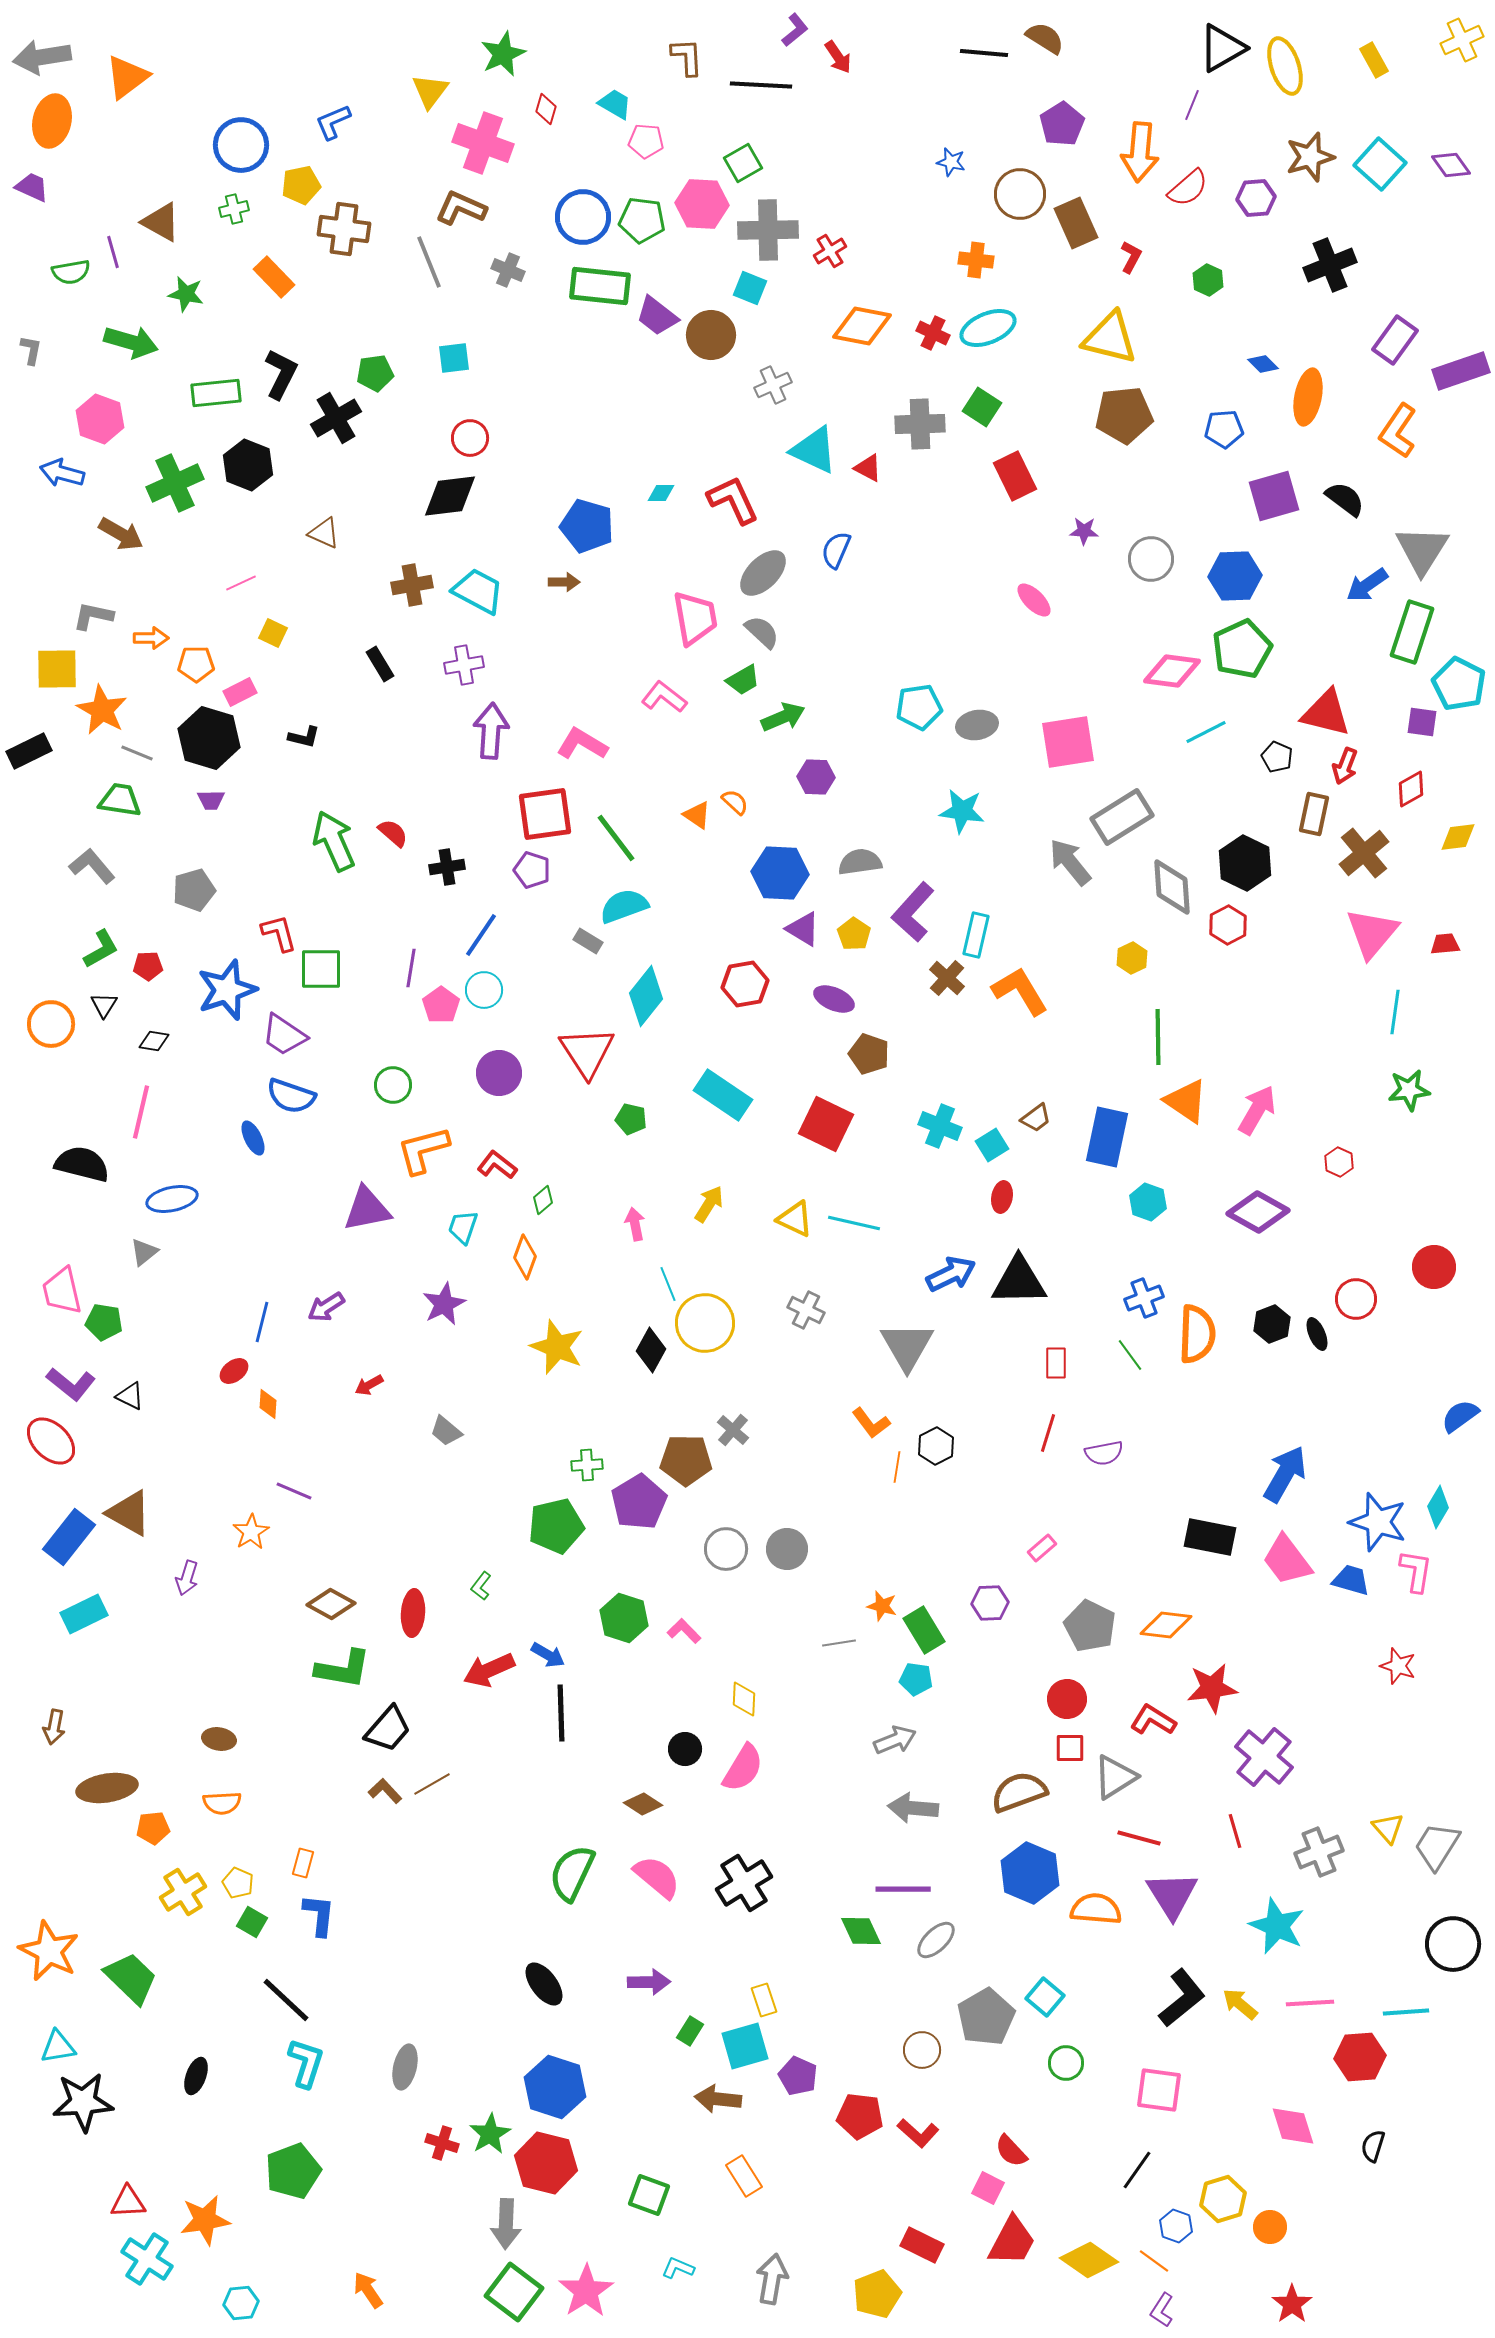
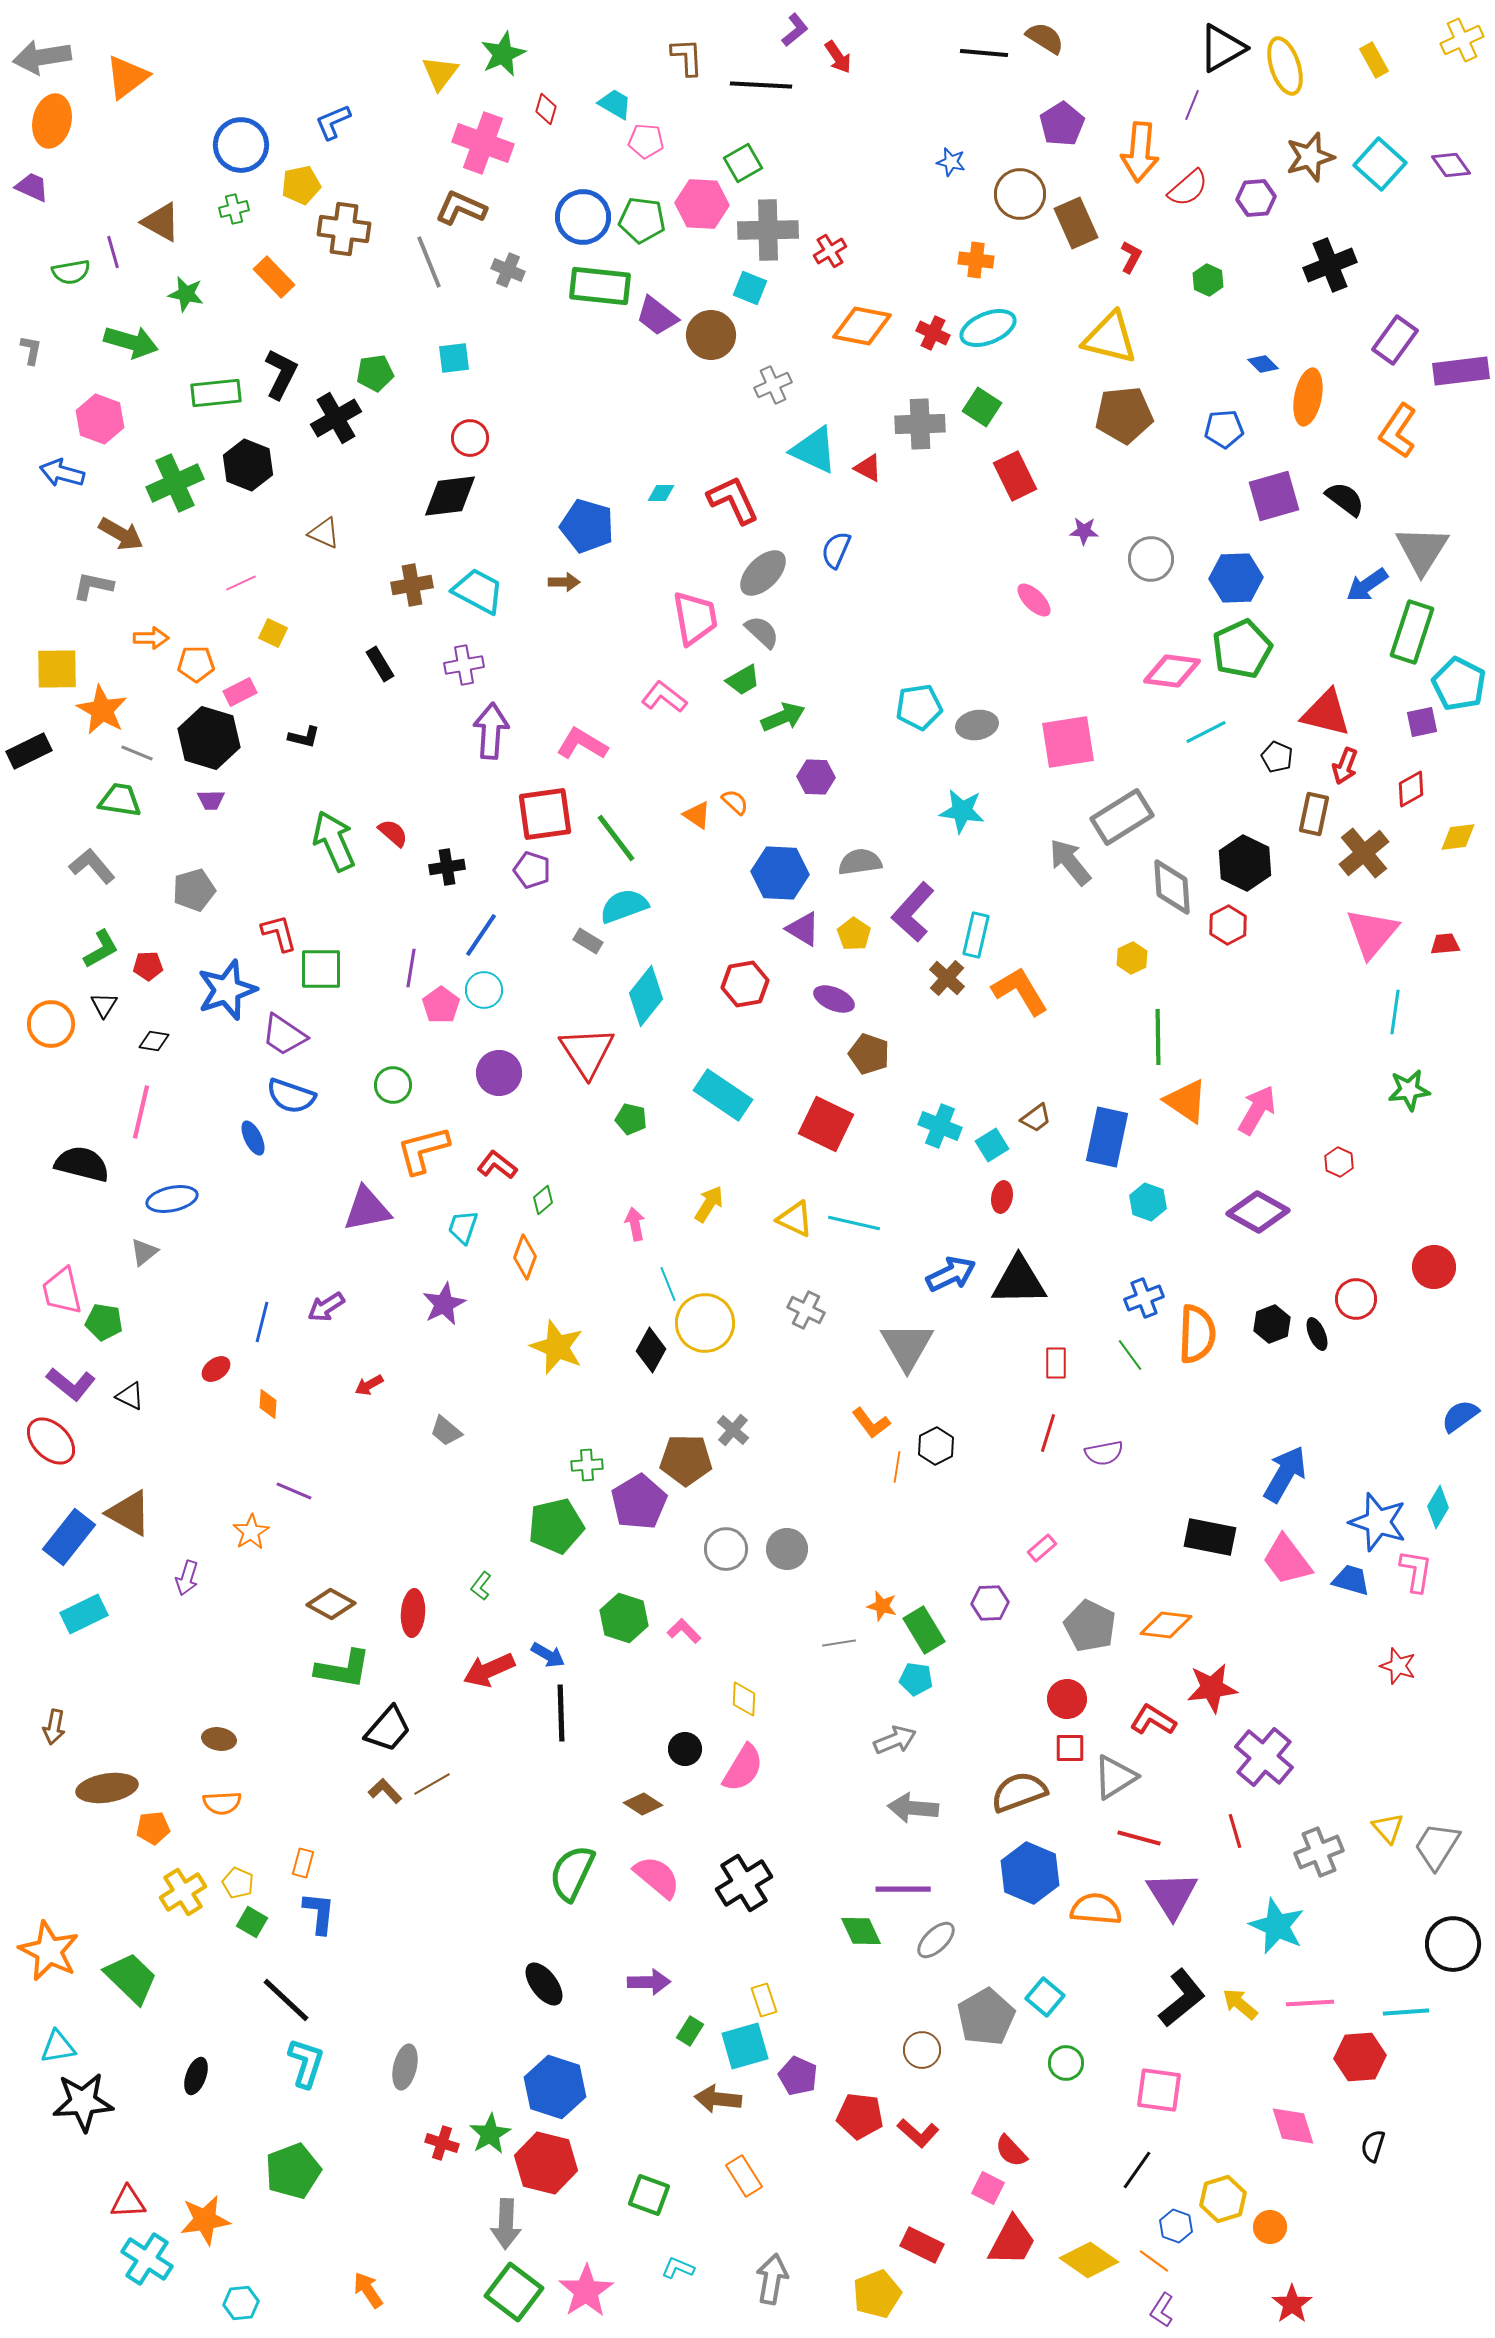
yellow triangle at (430, 91): moved 10 px right, 18 px up
purple rectangle at (1461, 371): rotated 12 degrees clockwise
blue hexagon at (1235, 576): moved 1 px right, 2 px down
gray L-shape at (93, 616): moved 30 px up
purple square at (1422, 722): rotated 20 degrees counterclockwise
red ellipse at (234, 1371): moved 18 px left, 2 px up
blue L-shape at (319, 1915): moved 2 px up
